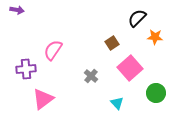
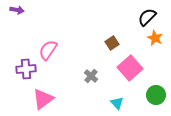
black semicircle: moved 10 px right, 1 px up
orange star: moved 1 px down; rotated 21 degrees clockwise
pink semicircle: moved 5 px left
green circle: moved 2 px down
